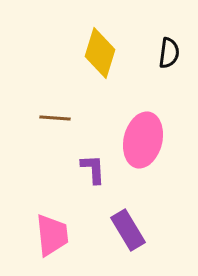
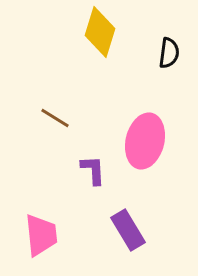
yellow diamond: moved 21 px up
brown line: rotated 28 degrees clockwise
pink ellipse: moved 2 px right, 1 px down
purple L-shape: moved 1 px down
pink trapezoid: moved 11 px left
